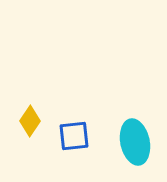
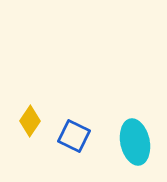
blue square: rotated 32 degrees clockwise
